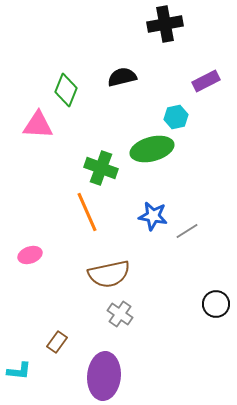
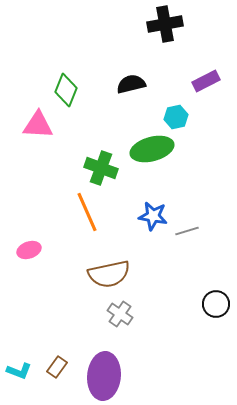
black semicircle: moved 9 px right, 7 px down
gray line: rotated 15 degrees clockwise
pink ellipse: moved 1 px left, 5 px up
brown rectangle: moved 25 px down
cyan L-shape: rotated 15 degrees clockwise
